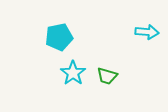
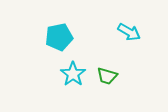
cyan arrow: moved 18 px left; rotated 25 degrees clockwise
cyan star: moved 1 px down
